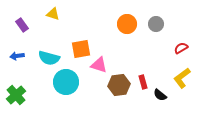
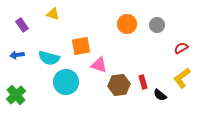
gray circle: moved 1 px right, 1 px down
orange square: moved 3 px up
blue arrow: moved 1 px up
